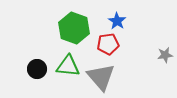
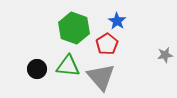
red pentagon: moved 1 px left; rotated 25 degrees counterclockwise
